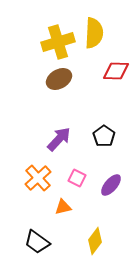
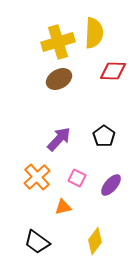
red diamond: moved 3 px left
orange cross: moved 1 px left, 1 px up
